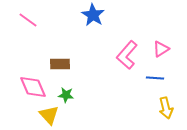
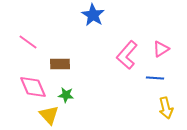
pink line: moved 22 px down
